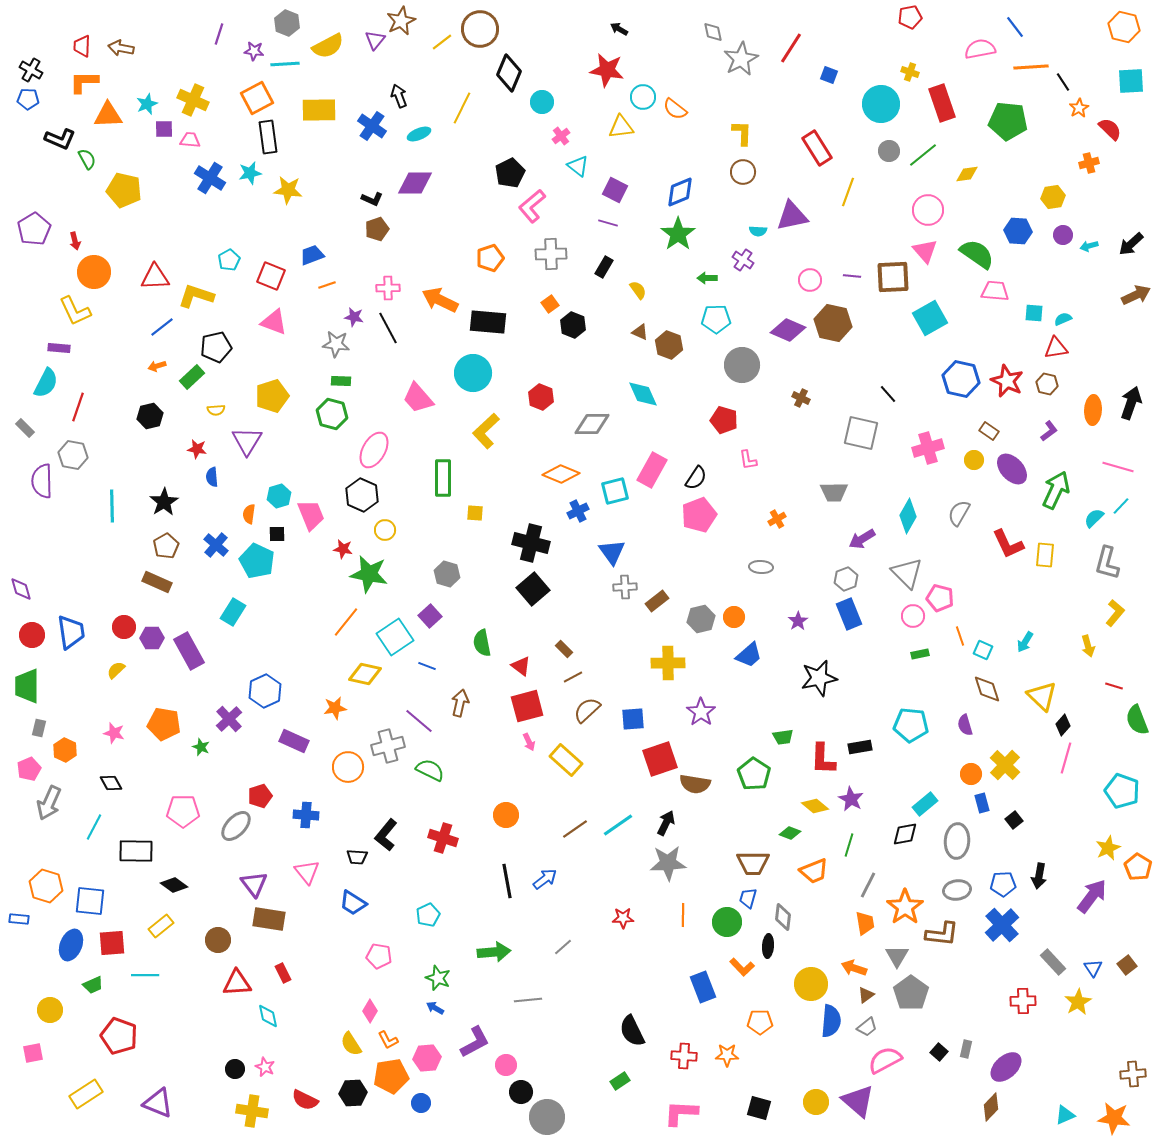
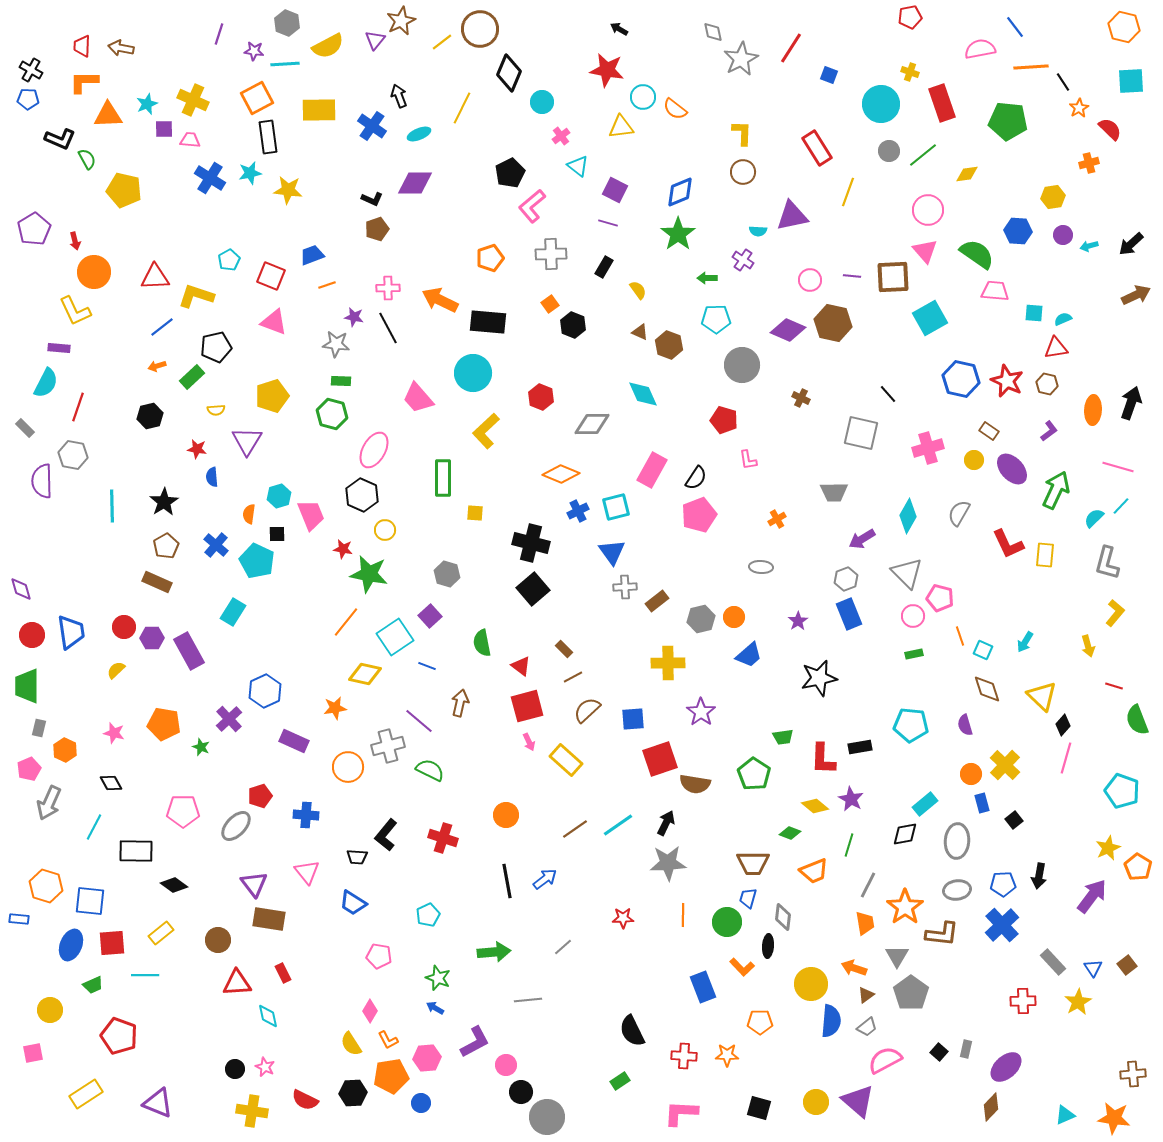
cyan square at (615, 491): moved 1 px right, 16 px down
green rectangle at (920, 654): moved 6 px left
yellow rectangle at (161, 926): moved 7 px down
